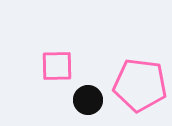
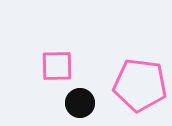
black circle: moved 8 px left, 3 px down
